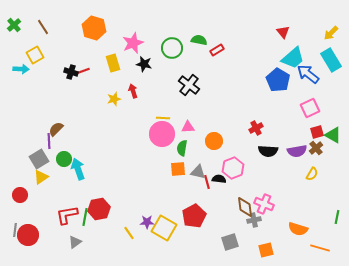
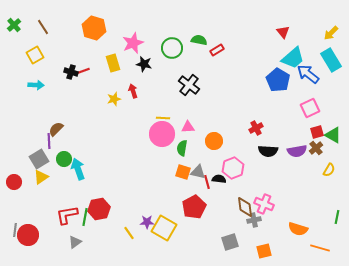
cyan arrow at (21, 69): moved 15 px right, 16 px down
orange square at (178, 169): moved 5 px right, 3 px down; rotated 21 degrees clockwise
yellow semicircle at (312, 174): moved 17 px right, 4 px up
red circle at (20, 195): moved 6 px left, 13 px up
red pentagon at (194, 216): moved 9 px up
orange square at (266, 250): moved 2 px left, 1 px down
